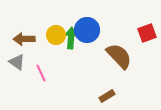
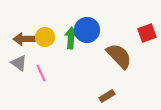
yellow circle: moved 11 px left, 2 px down
gray triangle: moved 2 px right, 1 px down
